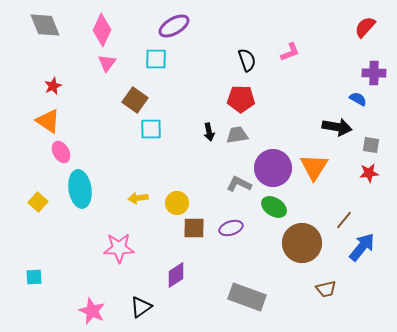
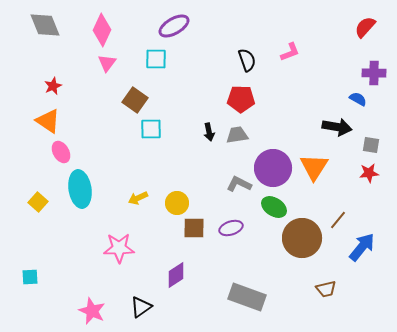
yellow arrow at (138, 198): rotated 18 degrees counterclockwise
brown line at (344, 220): moved 6 px left
brown circle at (302, 243): moved 5 px up
cyan square at (34, 277): moved 4 px left
